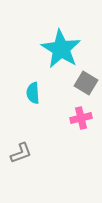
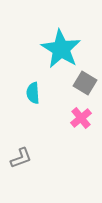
gray square: moved 1 px left
pink cross: rotated 25 degrees counterclockwise
gray L-shape: moved 5 px down
